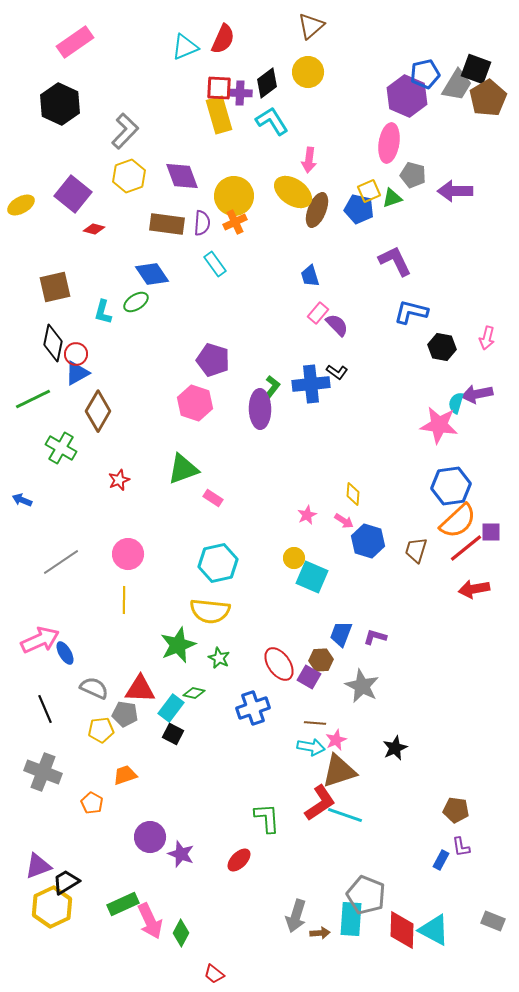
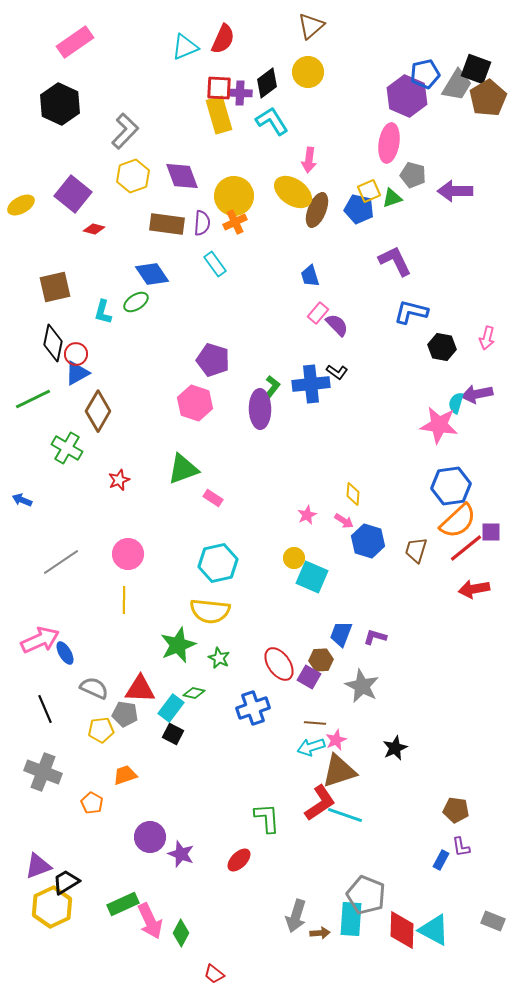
yellow hexagon at (129, 176): moved 4 px right
green cross at (61, 448): moved 6 px right
cyan arrow at (311, 747): rotated 152 degrees clockwise
